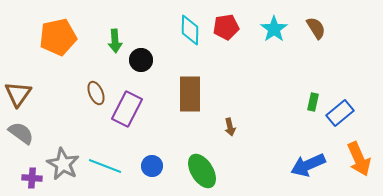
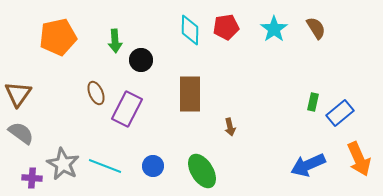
blue circle: moved 1 px right
